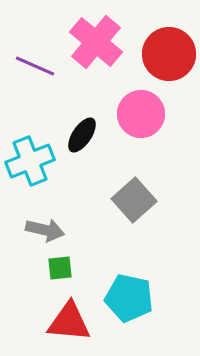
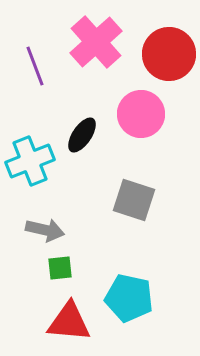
pink cross: rotated 8 degrees clockwise
purple line: rotated 45 degrees clockwise
gray square: rotated 30 degrees counterclockwise
